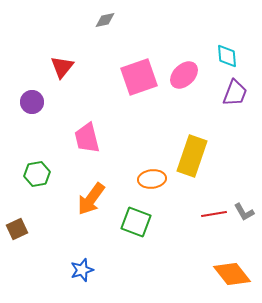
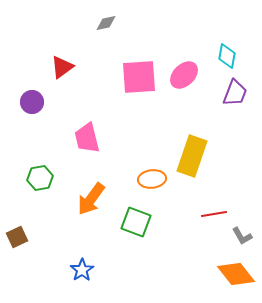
gray diamond: moved 1 px right, 3 px down
cyan diamond: rotated 15 degrees clockwise
red triangle: rotated 15 degrees clockwise
pink square: rotated 15 degrees clockwise
green hexagon: moved 3 px right, 4 px down
gray L-shape: moved 2 px left, 24 px down
brown square: moved 8 px down
blue star: rotated 15 degrees counterclockwise
orange diamond: moved 4 px right
